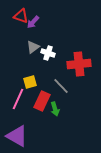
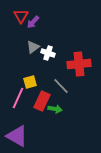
red triangle: rotated 42 degrees clockwise
pink line: moved 1 px up
green arrow: rotated 64 degrees counterclockwise
